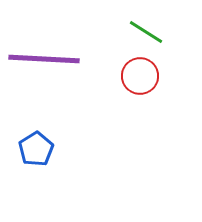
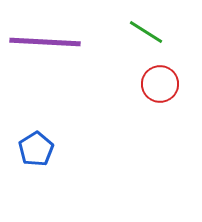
purple line: moved 1 px right, 17 px up
red circle: moved 20 px right, 8 px down
